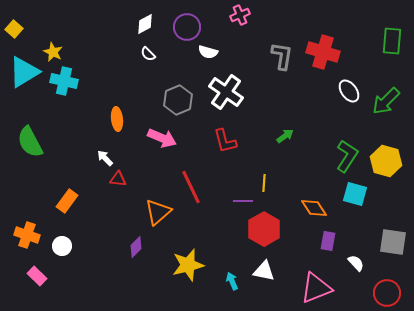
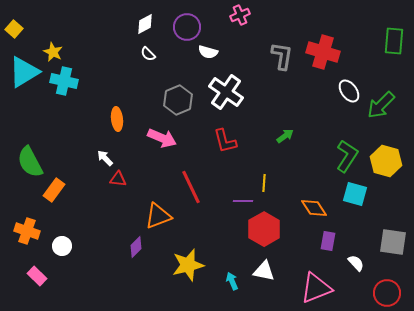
green rectangle at (392, 41): moved 2 px right
green arrow at (386, 101): moved 5 px left, 4 px down
green semicircle at (30, 142): moved 20 px down
orange rectangle at (67, 201): moved 13 px left, 11 px up
orange triangle at (158, 212): moved 4 px down; rotated 20 degrees clockwise
orange cross at (27, 235): moved 4 px up
